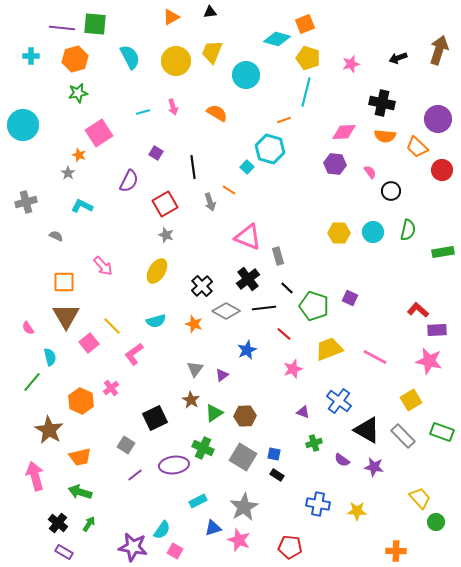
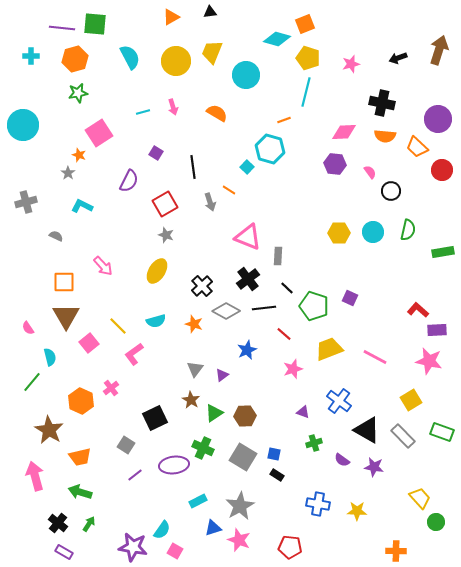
gray rectangle at (278, 256): rotated 18 degrees clockwise
yellow line at (112, 326): moved 6 px right
gray star at (244, 507): moved 4 px left, 1 px up
